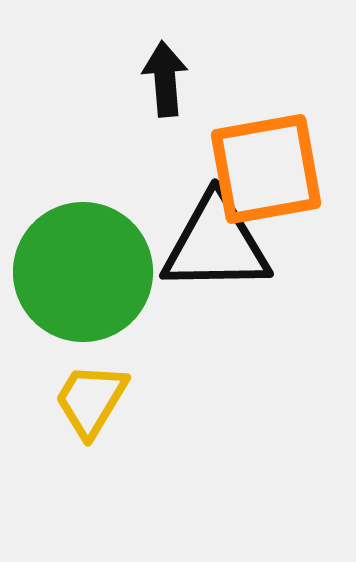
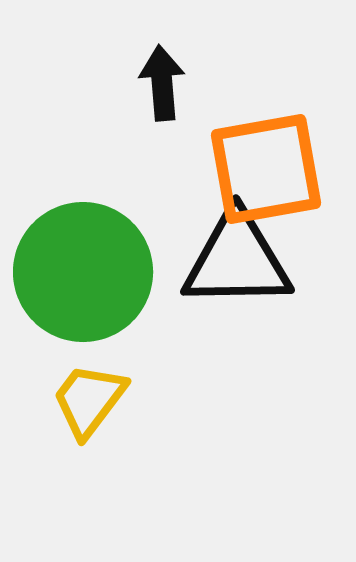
black arrow: moved 3 px left, 4 px down
black triangle: moved 21 px right, 16 px down
yellow trapezoid: moved 2 px left; rotated 6 degrees clockwise
